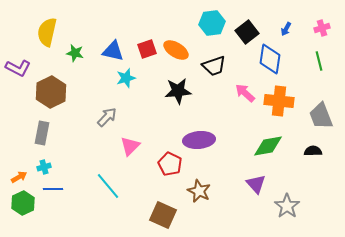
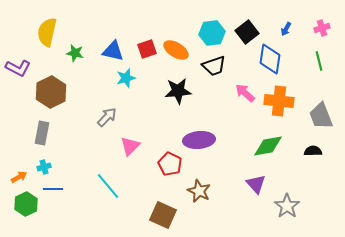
cyan hexagon: moved 10 px down
green hexagon: moved 3 px right, 1 px down
